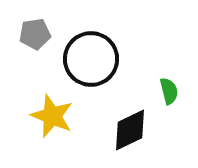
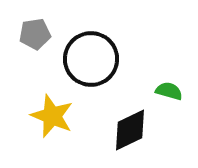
green semicircle: rotated 60 degrees counterclockwise
